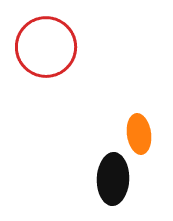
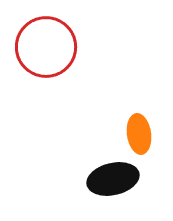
black ellipse: rotated 75 degrees clockwise
